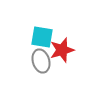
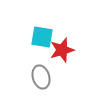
gray ellipse: moved 16 px down
